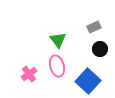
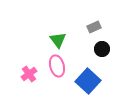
black circle: moved 2 px right
